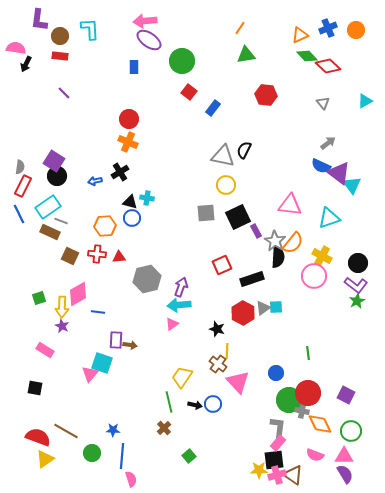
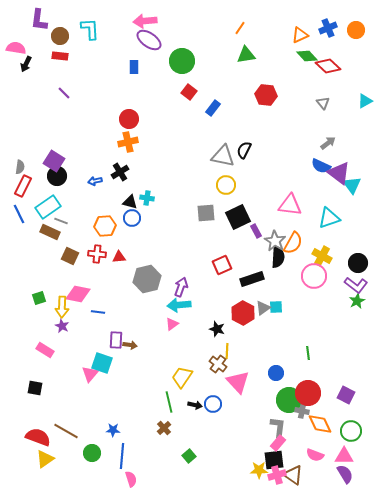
orange cross at (128, 142): rotated 36 degrees counterclockwise
orange semicircle at (293, 243): rotated 10 degrees counterclockwise
pink diamond at (78, 294): rotated 40 degrees clockwise
